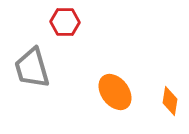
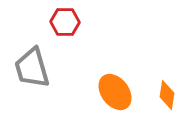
orange diamond: moved 3 px left, 6 px up
